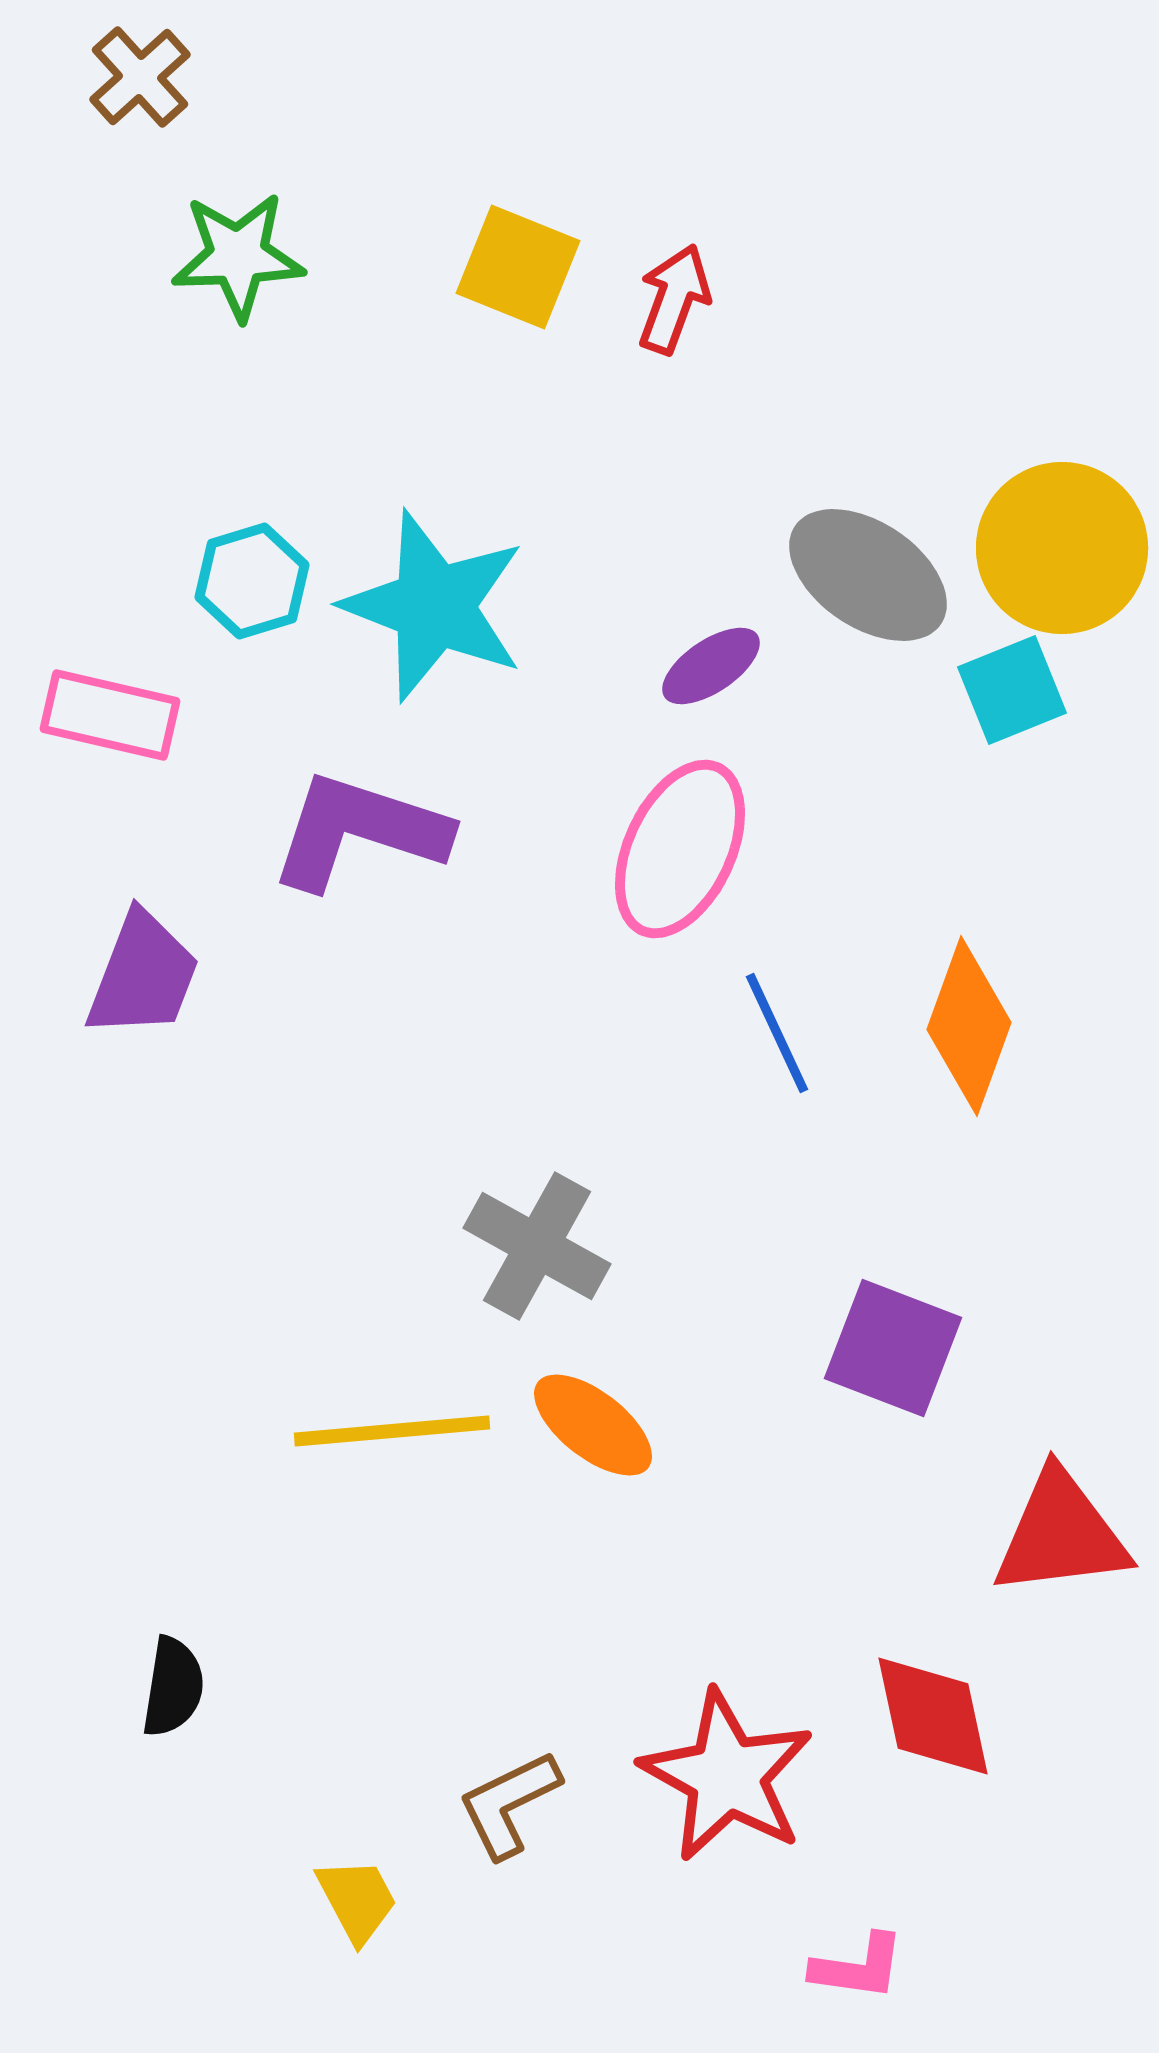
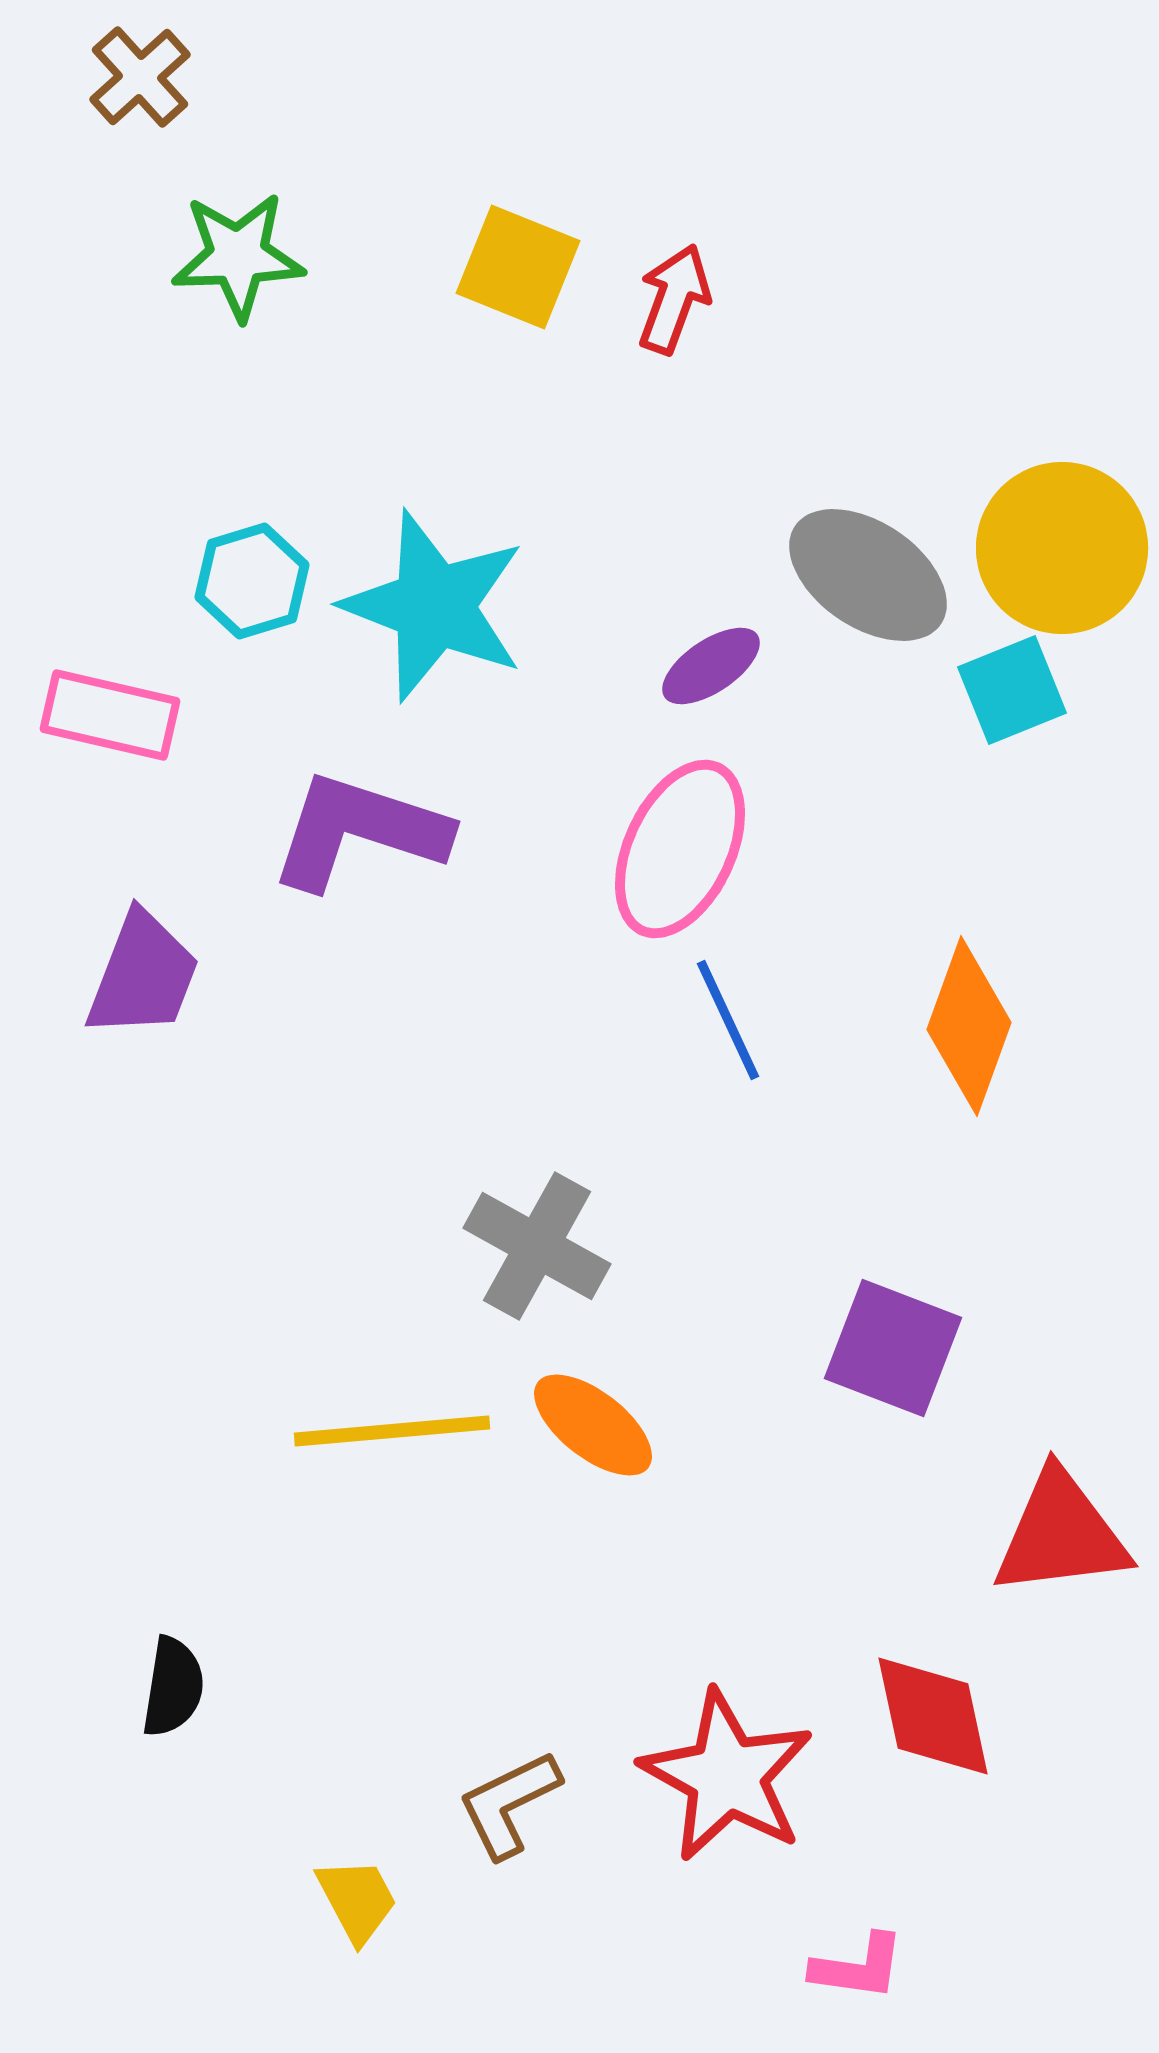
blue line: moved 49 px left, 13 px up
